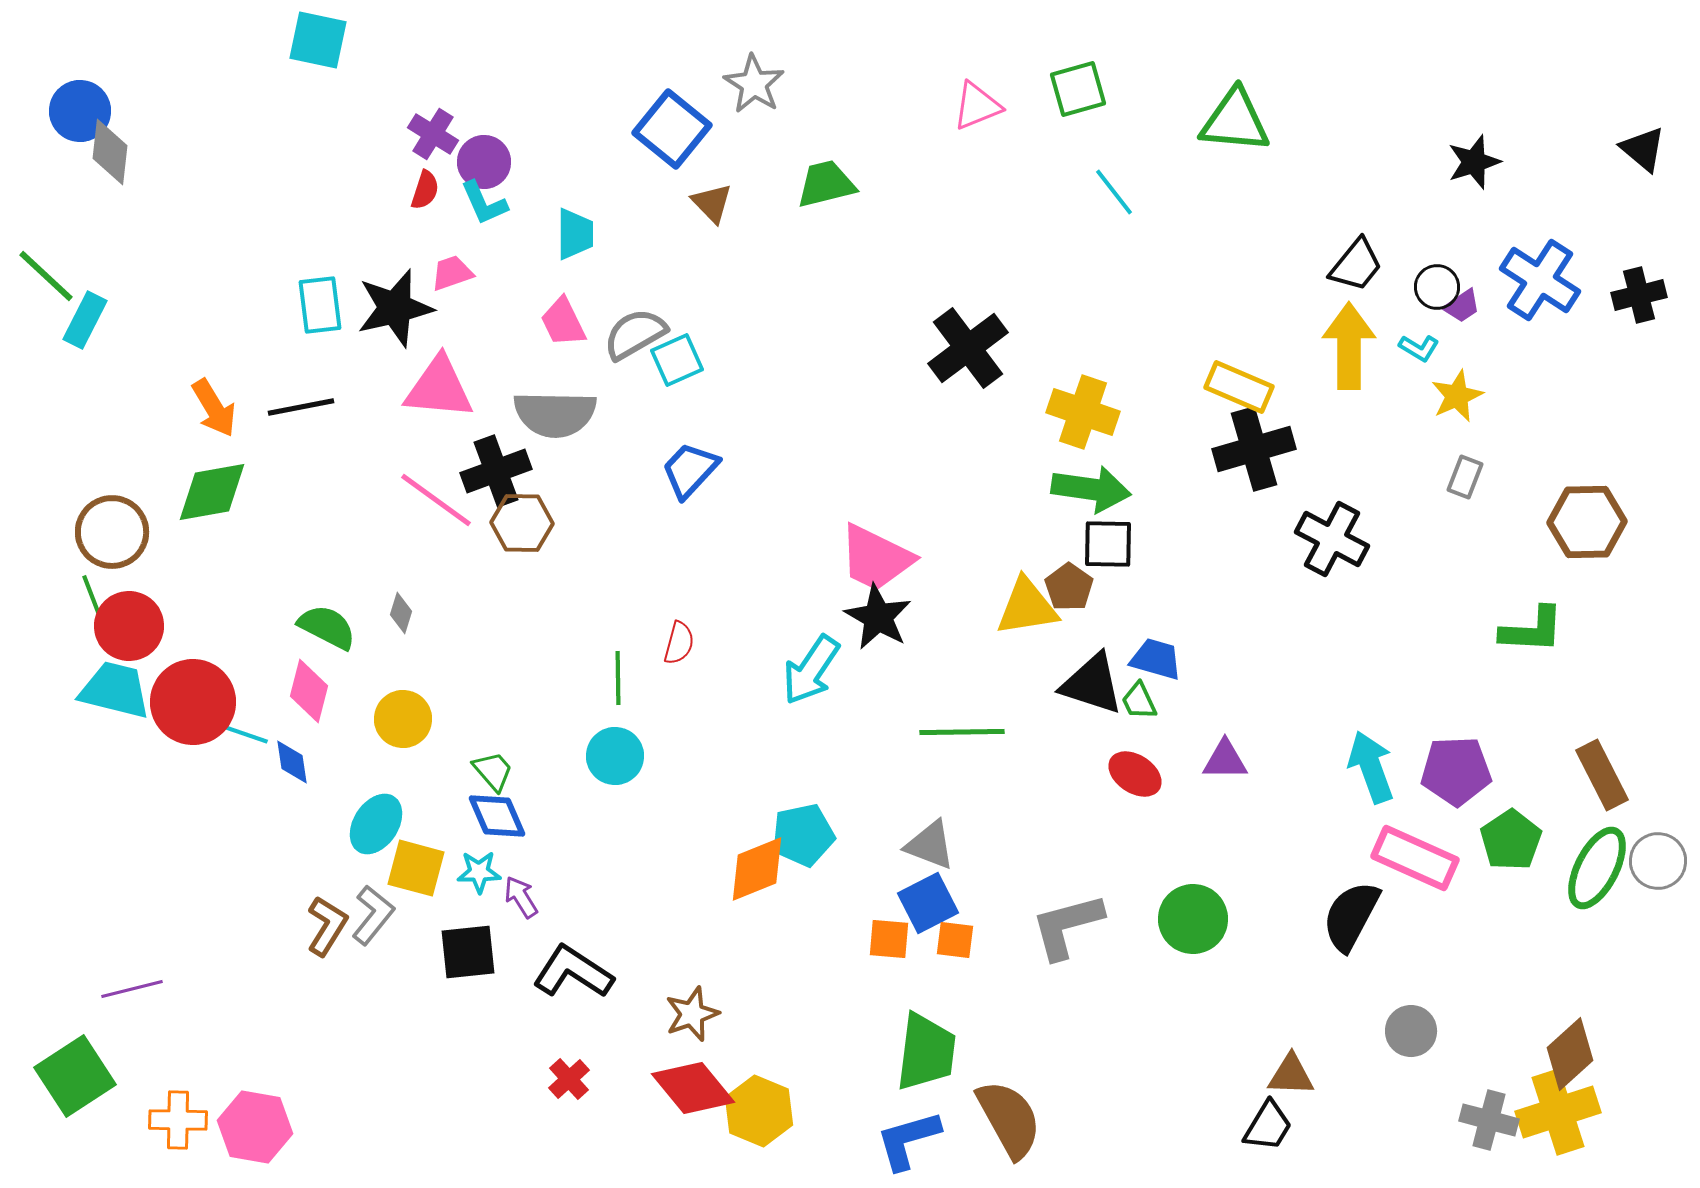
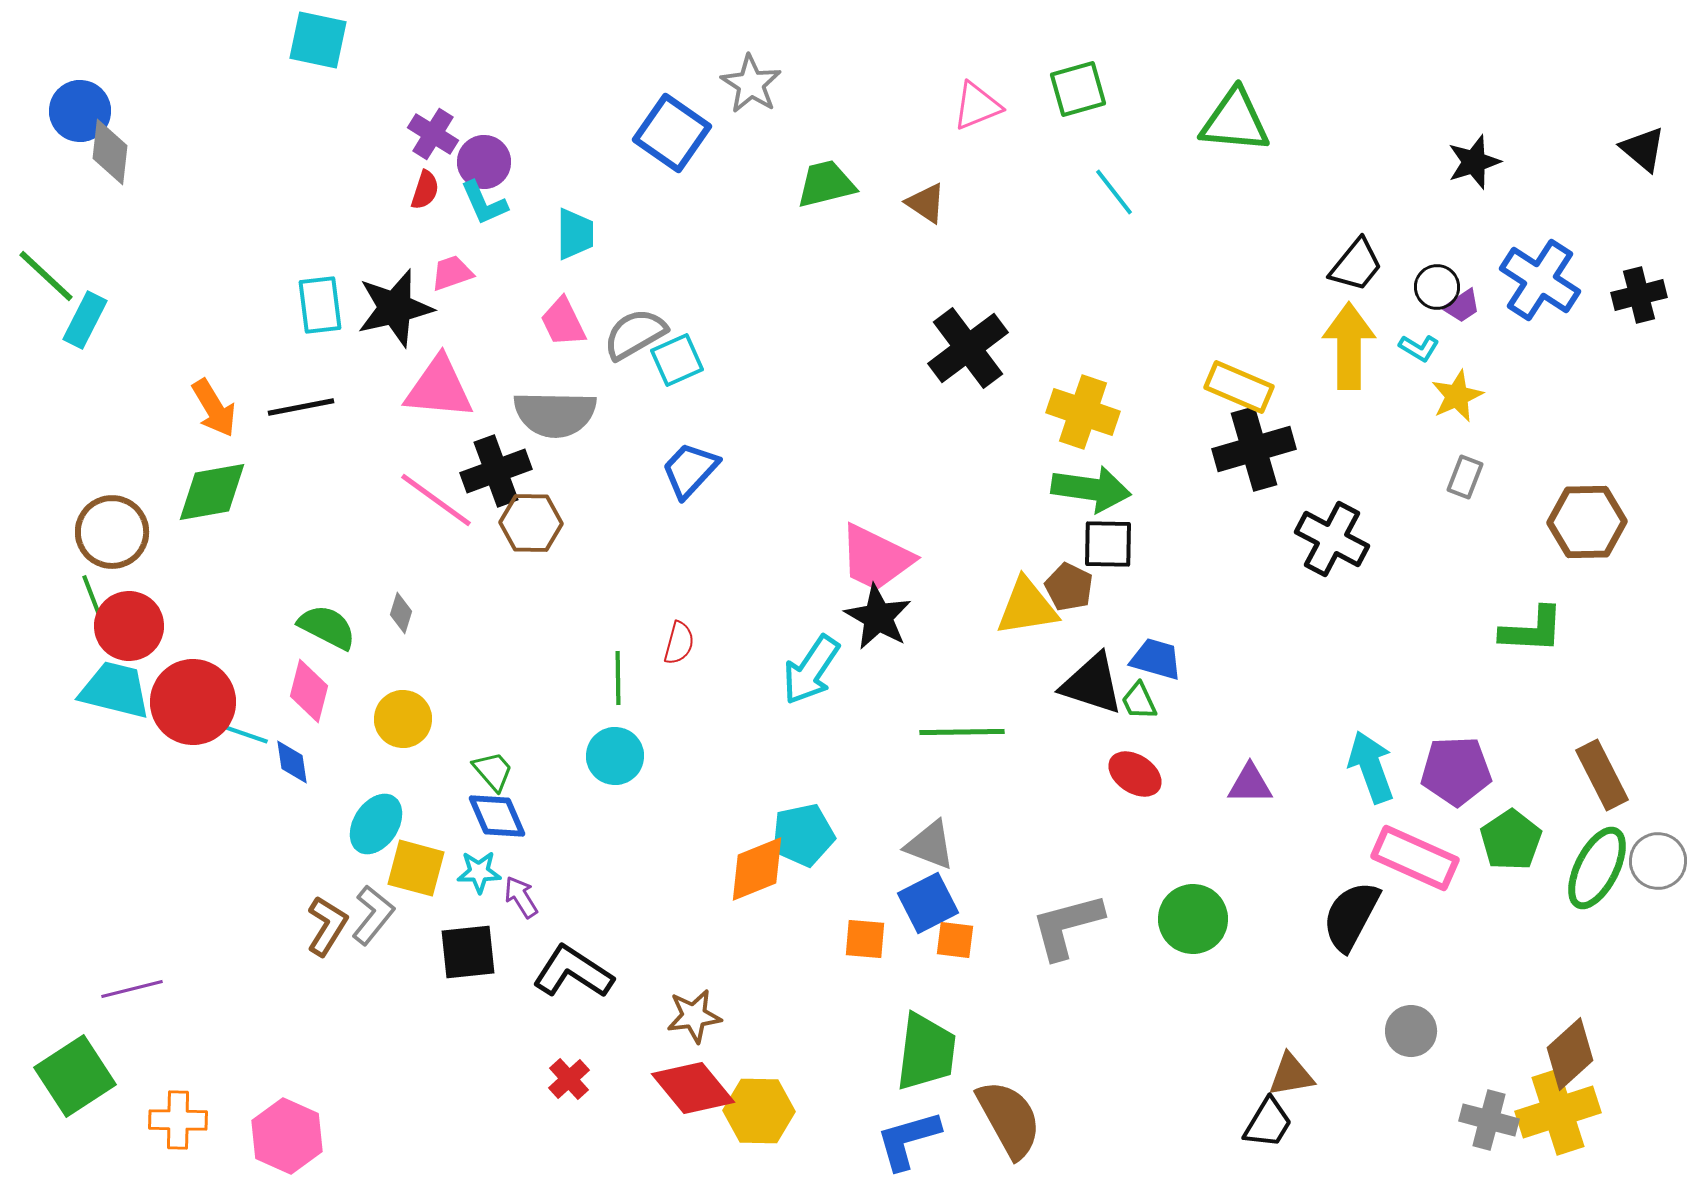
gray star at (754, 84): moved 3 px left
blue square at (672, 129): moved 4 px down; rotated 4 degrees counterclockwise
brown triangle at (712, 203): moved 214 px right; rotated 12 degrees counterclockwise
brown hexagon at (522, 523): moved 9 px right
brown pentagon at (1069, 587): rotated 9 degrees counterclockwise
purple triangle at (1225, 760): moved 25 px right, 24 px down
orange square at (889, 939): moved 24 px left
brown star at (692, 1014): moved 2 px right, 2 px down; rotated 12 degrees clockwise
brown triangle at (1291, 1075): rotated 12 degrees counterclockwise
yellow hexagon at (759, 1111): rotated 22 degrees counterclockwise
black trapezoid at (1268, 1126): moved 3 px up
pink hexagon at (255, 1127): moved 32 px right, 9 px down; rotated 14 degrees clockwise
